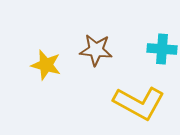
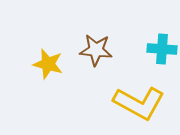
yellow star: moved 2 px right, 1 px up
